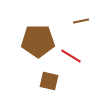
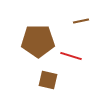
red line: rotated 15 degrees counterclockwise
brown square: moved 1 px left, 1 px up
